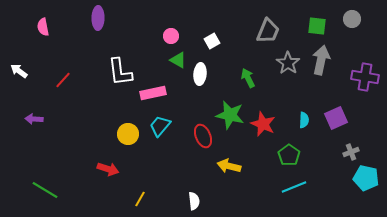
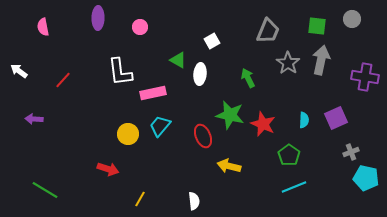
pink circle: moved 31 px left, 9 px up
